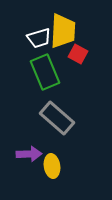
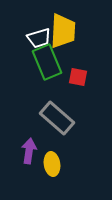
red square: moved 23 px down; rotated 18 degrees counterclockwise
green rectangle: moved 2 px right, 10 px up
purple arrow: moved 3 px up; rotated 80 degrees counterclockwise
yellow ellipse: moved 2 px up
